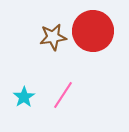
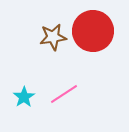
pink line: moved 1 px right, 1 px up; rotated 24 degrees clockwise
